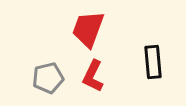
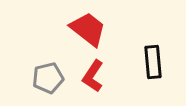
red trapezoid: rotated 108 degrees clockwise
red L-shape: rotated 8 degrees clockwise
